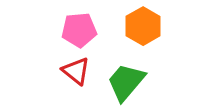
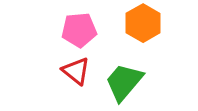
orange hexagon: moved 3 px up
green trapezoid: moved 2 px left
